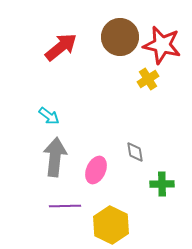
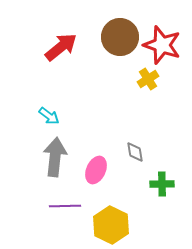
red star: rotated 6 degrees clockwise
